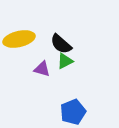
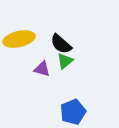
green triangle: rotated 12 degrees counterclockwise
